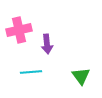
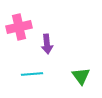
pink cross: moved 3 px up
cyan line: moved 1 px right, 2 px down
